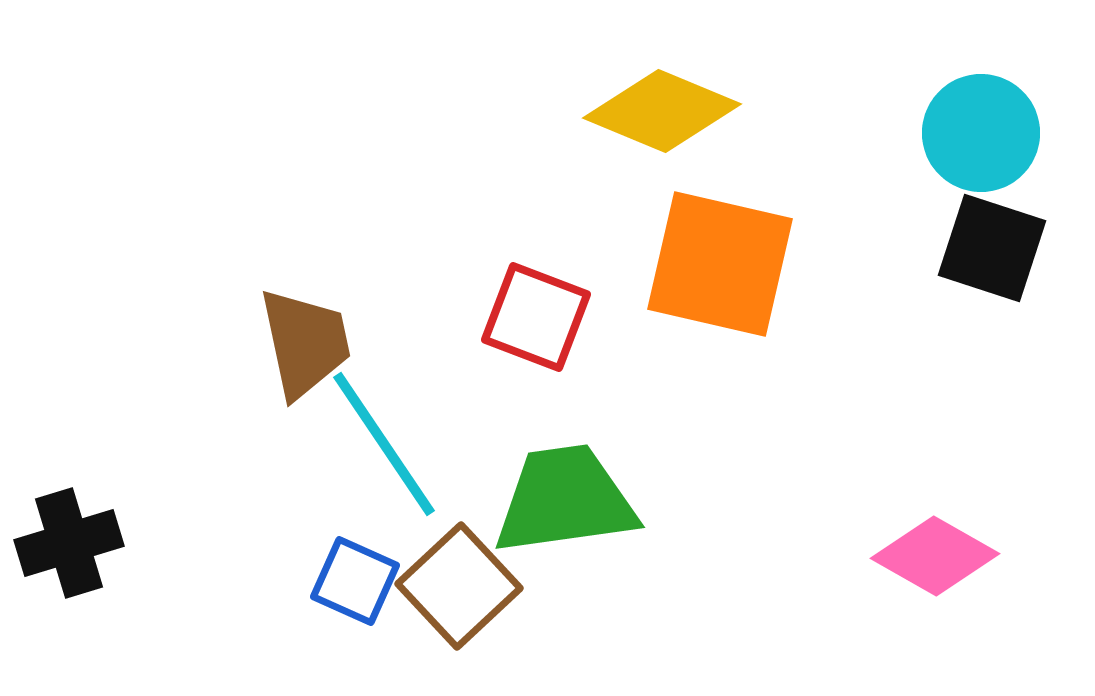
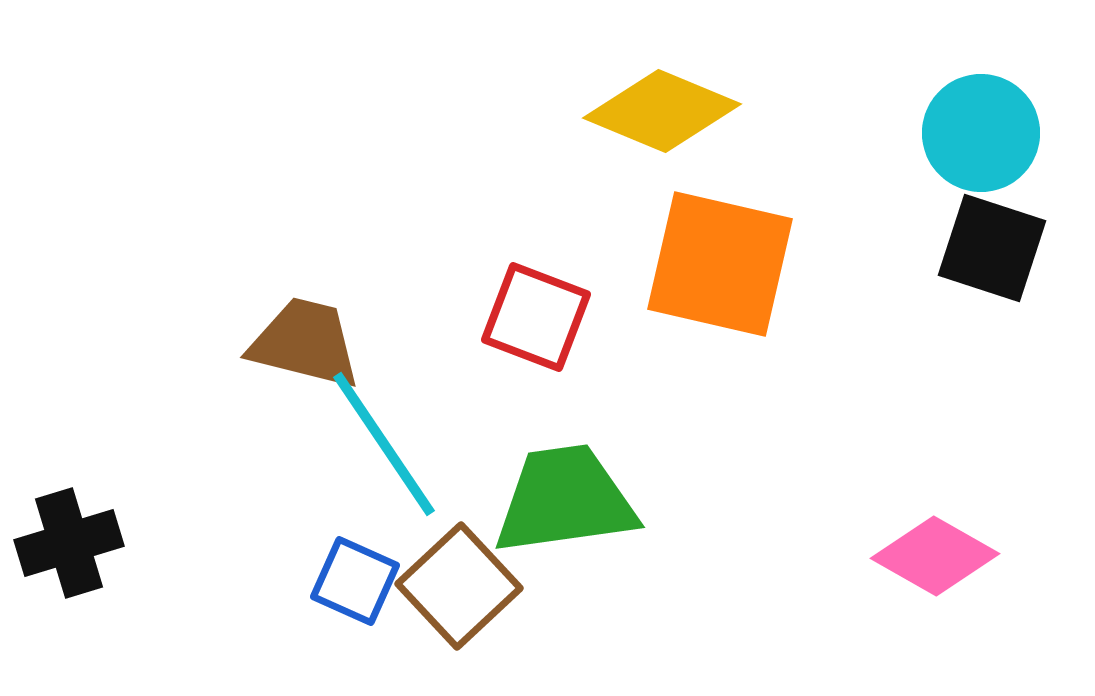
brown trapezoid: rotated 64 degrees counterclockwise
